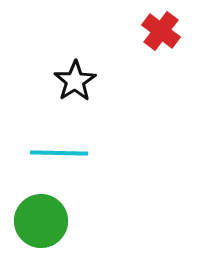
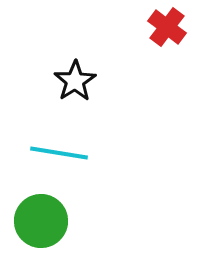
red cross: moved 6 px right, 4 px up
cyan line: rotated 8 degrees clockwise
